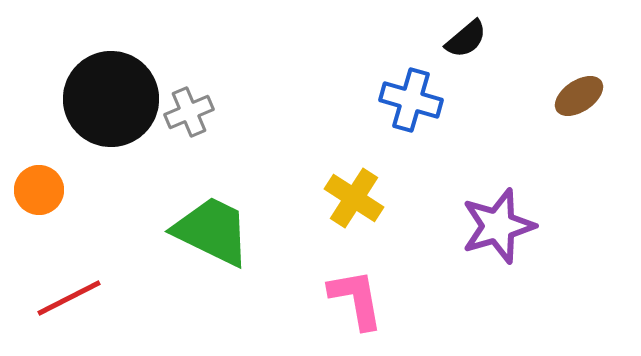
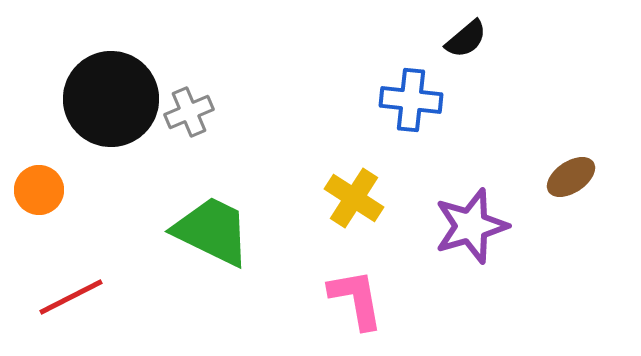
brown ellipse: moved 8 px left, 81 px down
blue cross: rotated 10 degrees counterclockwise
purple star: moved 27 px left
red line: moved 2 px right, 1 px up
